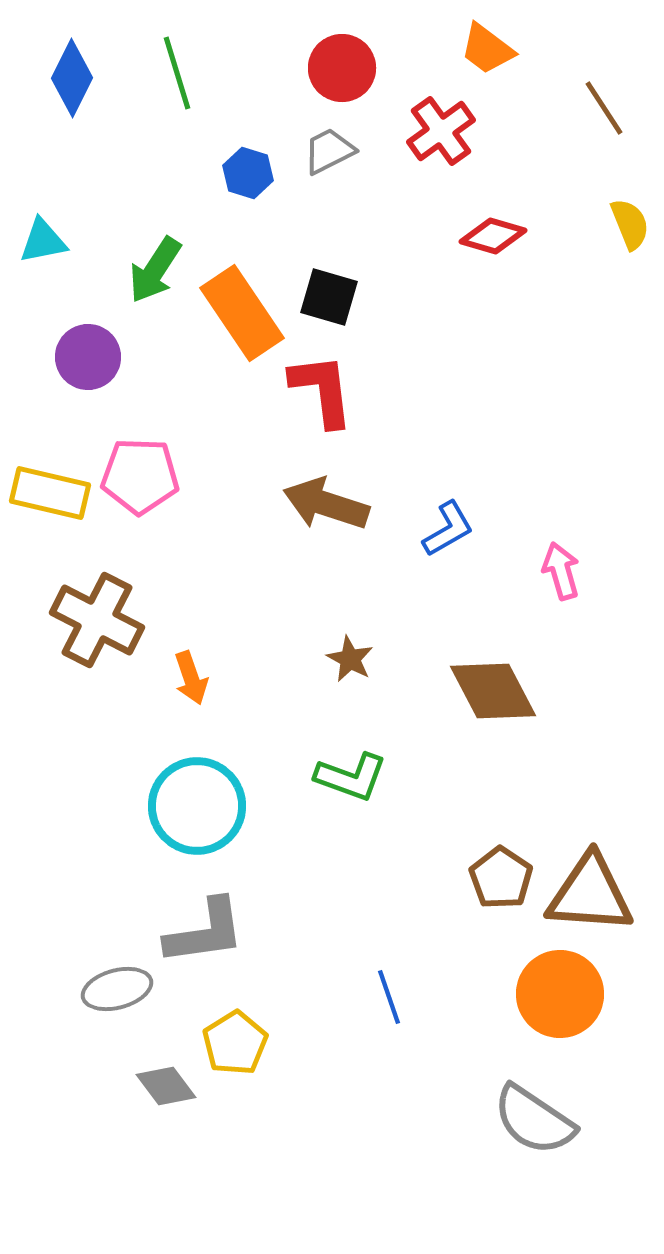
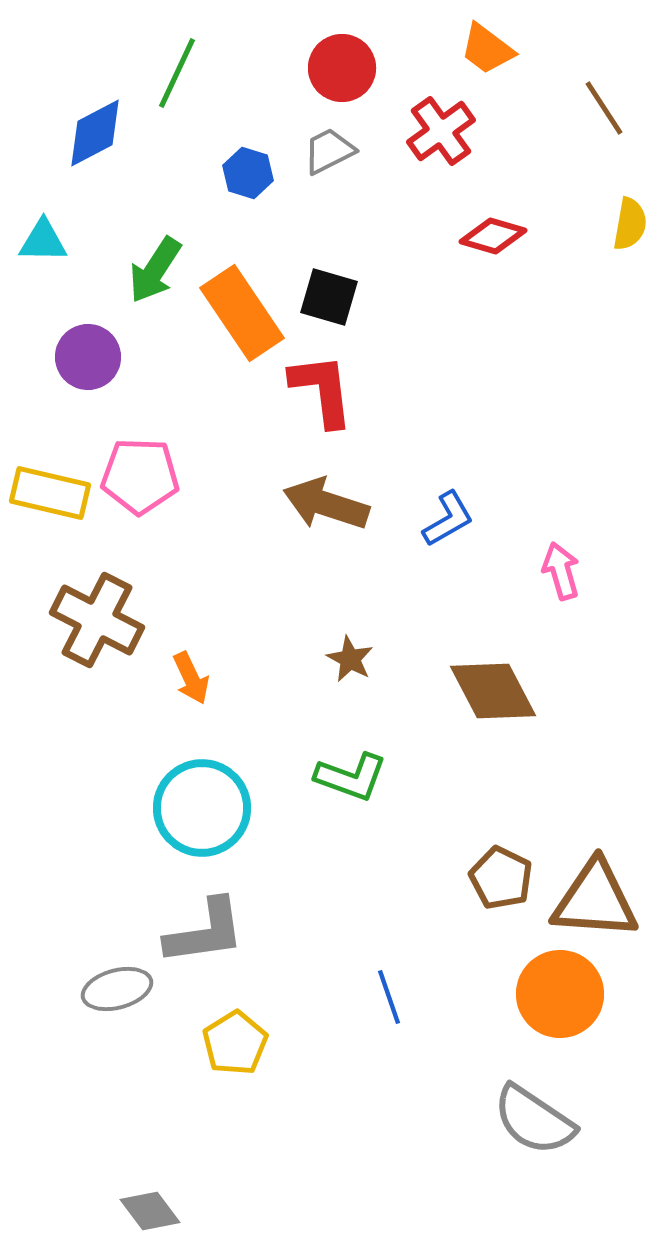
green line: rotated 42 degrees clockwise
blue diamond: moved 23 px right, 55 px down; rotated 36 degrees clockwise
yellow semicircle: rotated 32 degrees clockwise
cyan triangle: rotated 12 degrees clockwise
blue L-shape: moved 10 px up
orange arrow: rotated 6 degrees counterclockwise
cyan circle: moved 5 px right, 2 px down
brown pentagon: rotated 8 degrees counterclockwise
brown triangle: moved 5 px right, 6 px down
gray diamond: moved 16 px left, 125 px down
